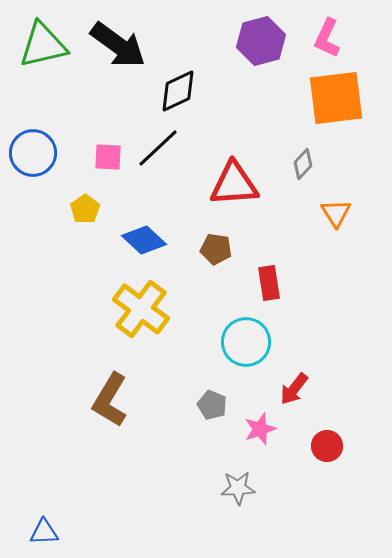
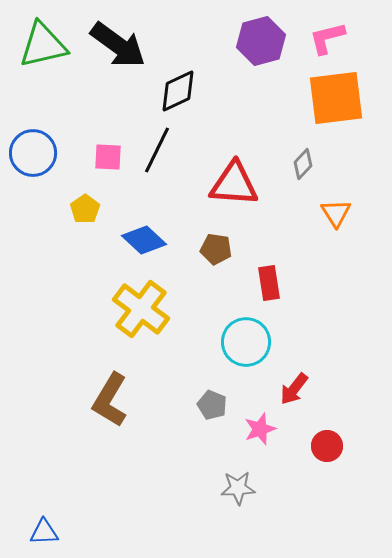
pink L-shape: rotated 51 degrees clockwise
black line: moved 1 px left, 2 px down; rotated 21 degrees counterclockwise
red triangle: rotated 8 degrees clockwise
